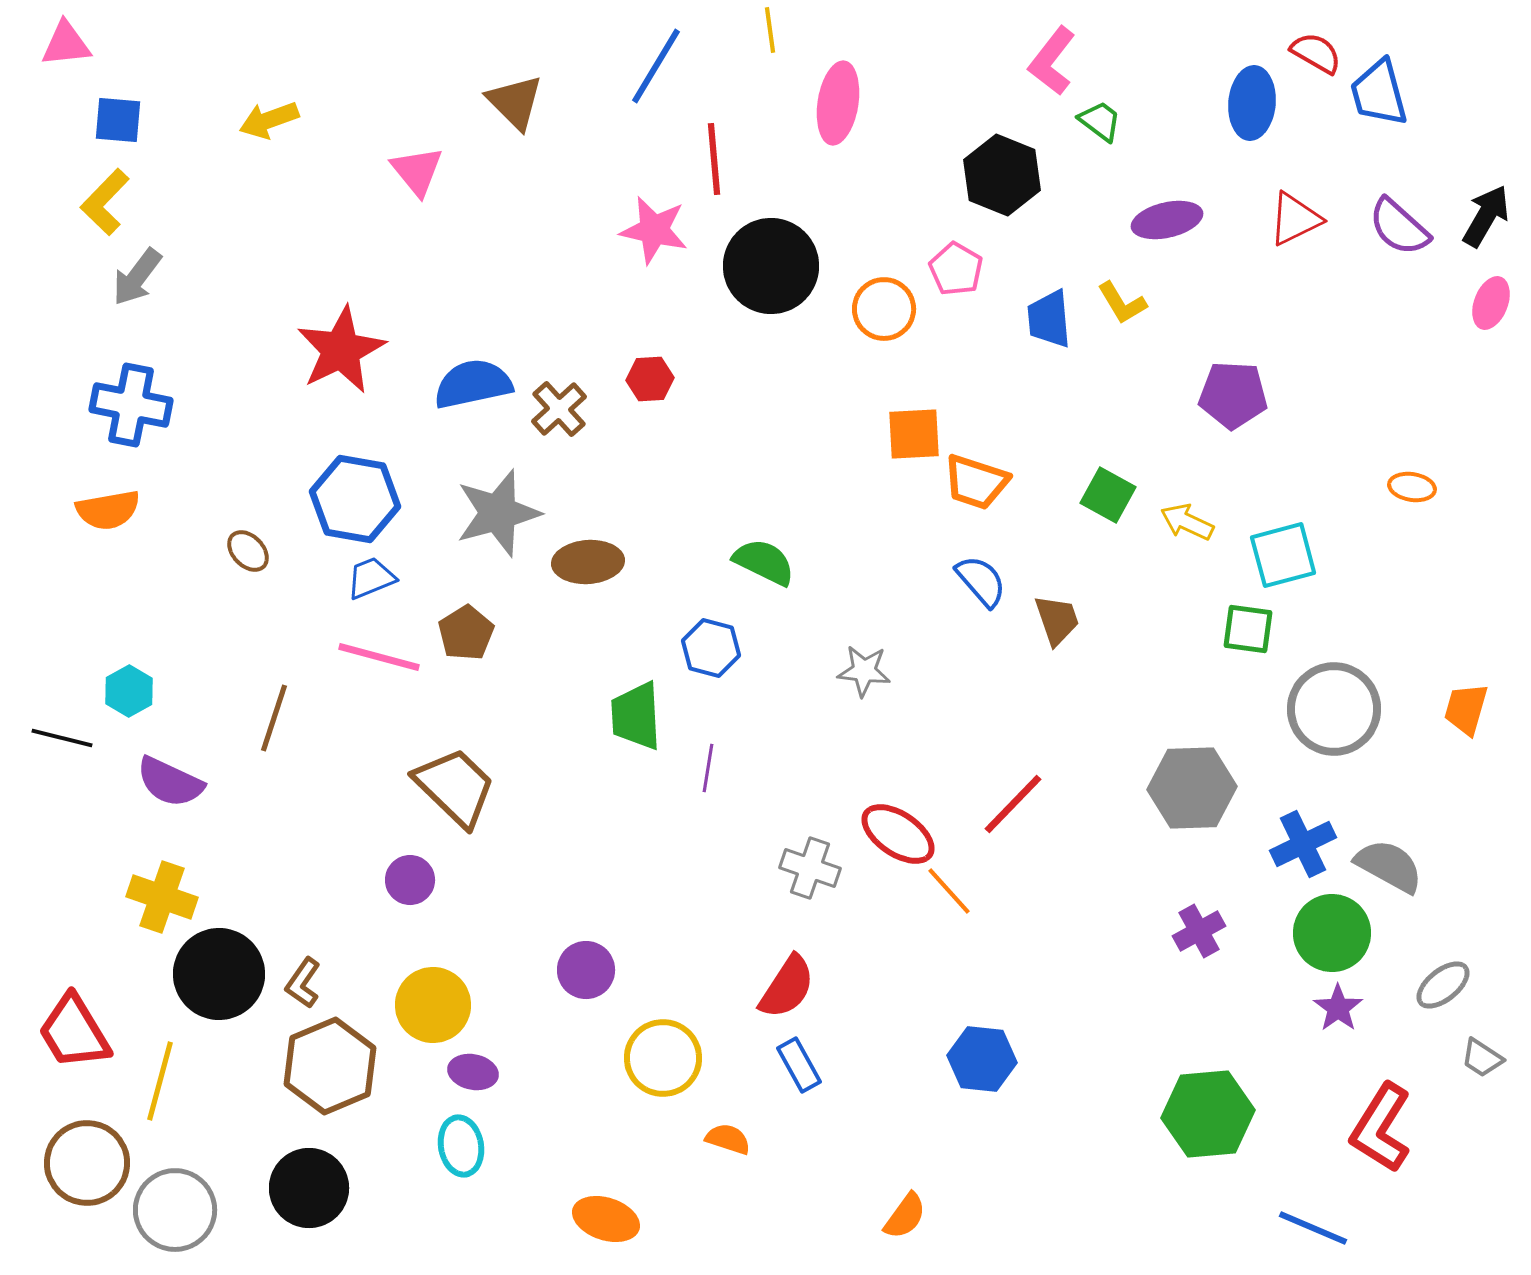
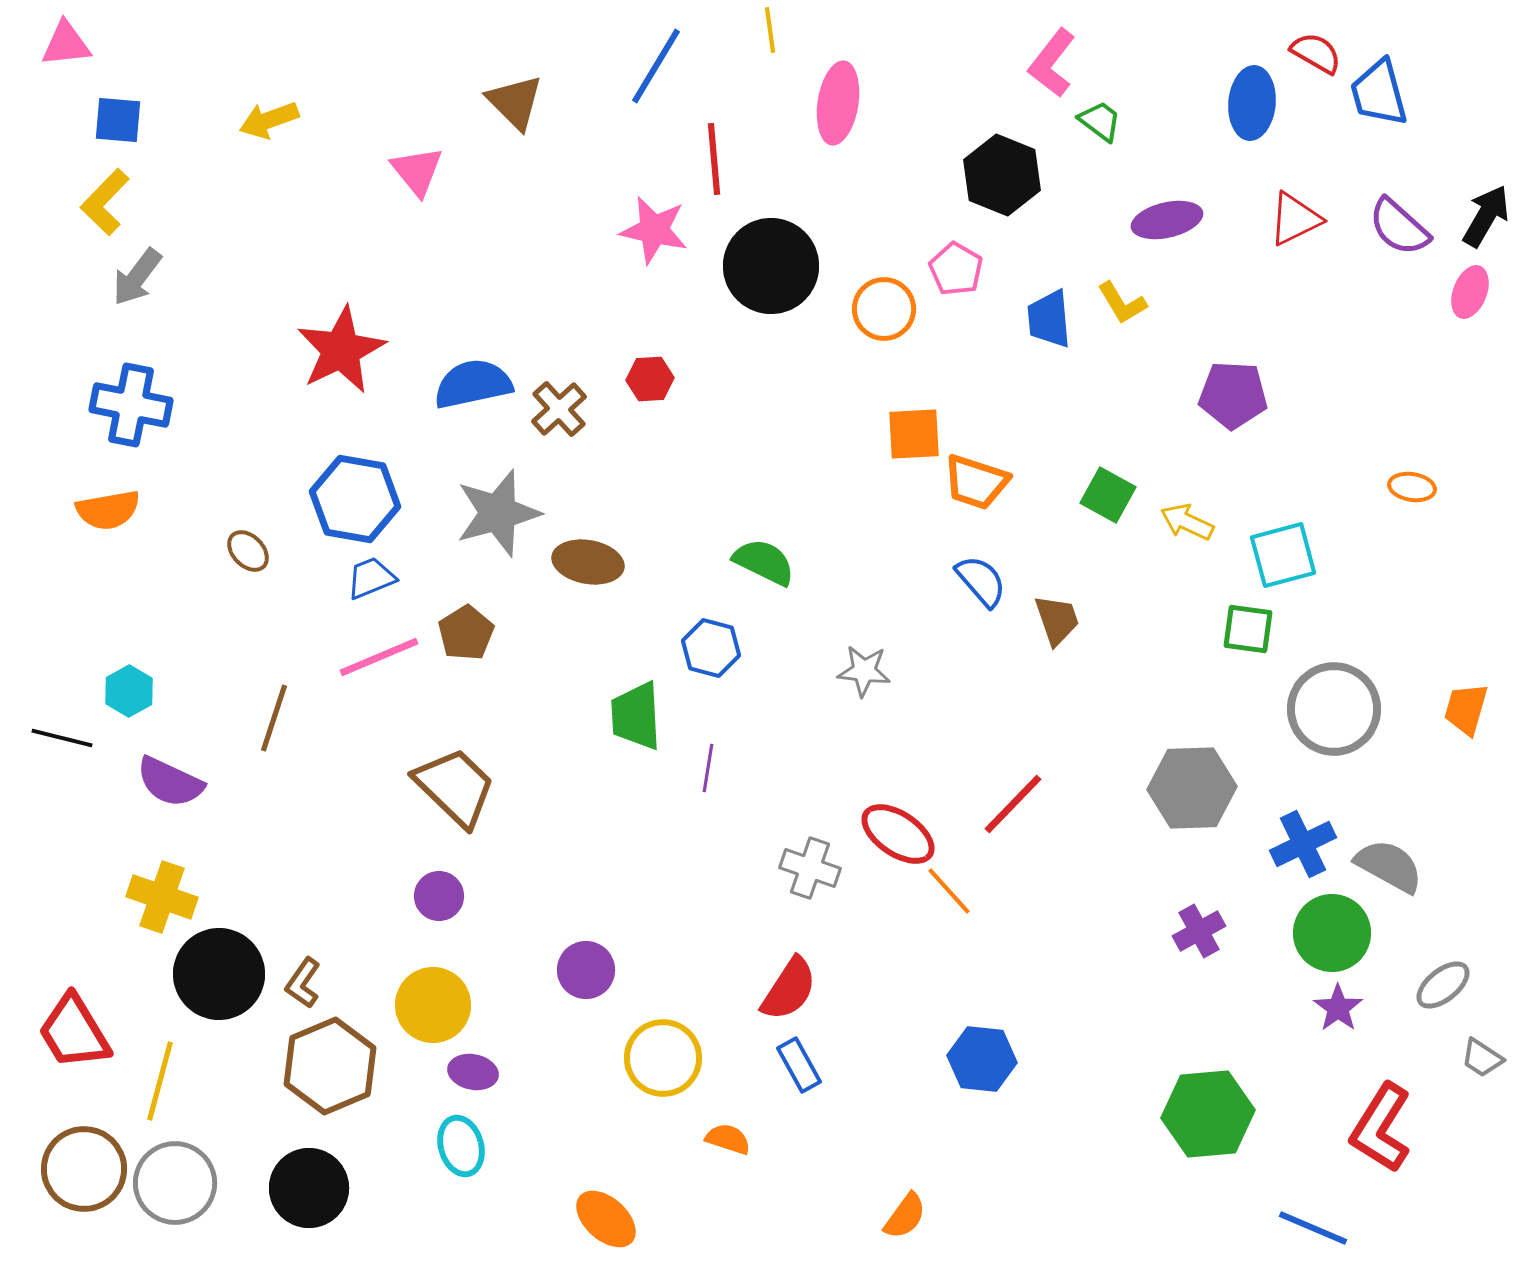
pink L-shape at (1052, 61): moved 2 px down
pink ellipse at (1491, 303): moved 21 px left, 11 px up
brown ellipse at (588, 562): rotated 14 degrees clockwise
pink line at (379, 657): rotated 38 degrees counterclockwise
purple circle at (410, 880): moved 29 px right, 16 px down
red semicircle at (787, 987): moved 2 px right, 2 px down
cyan ellipse at (461, 1146): rotated 6 degrees counterclockwise
brown circle at (87, 1163): moved 3 px left, 6 px down
gray circle at (175, 1210): moved 27 px up
orange ellipse at (606, 1219): rotated 24 degrees clockwise
